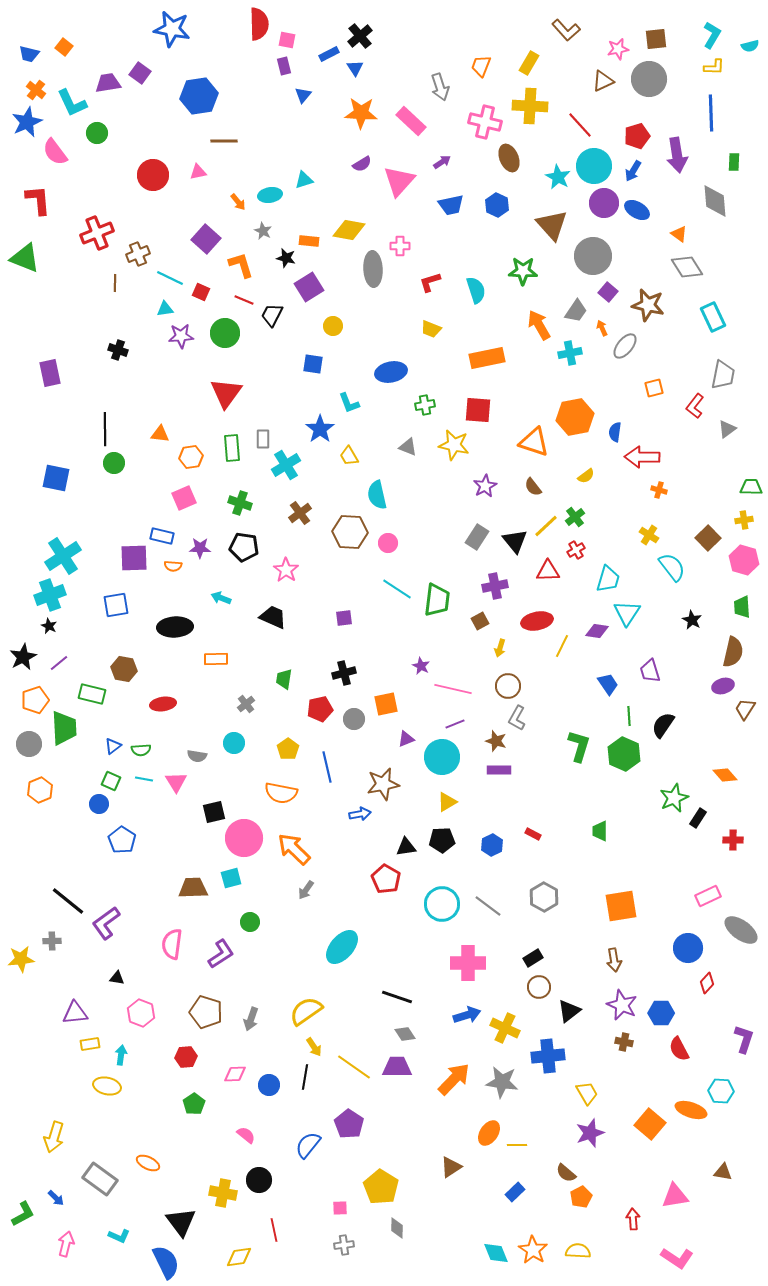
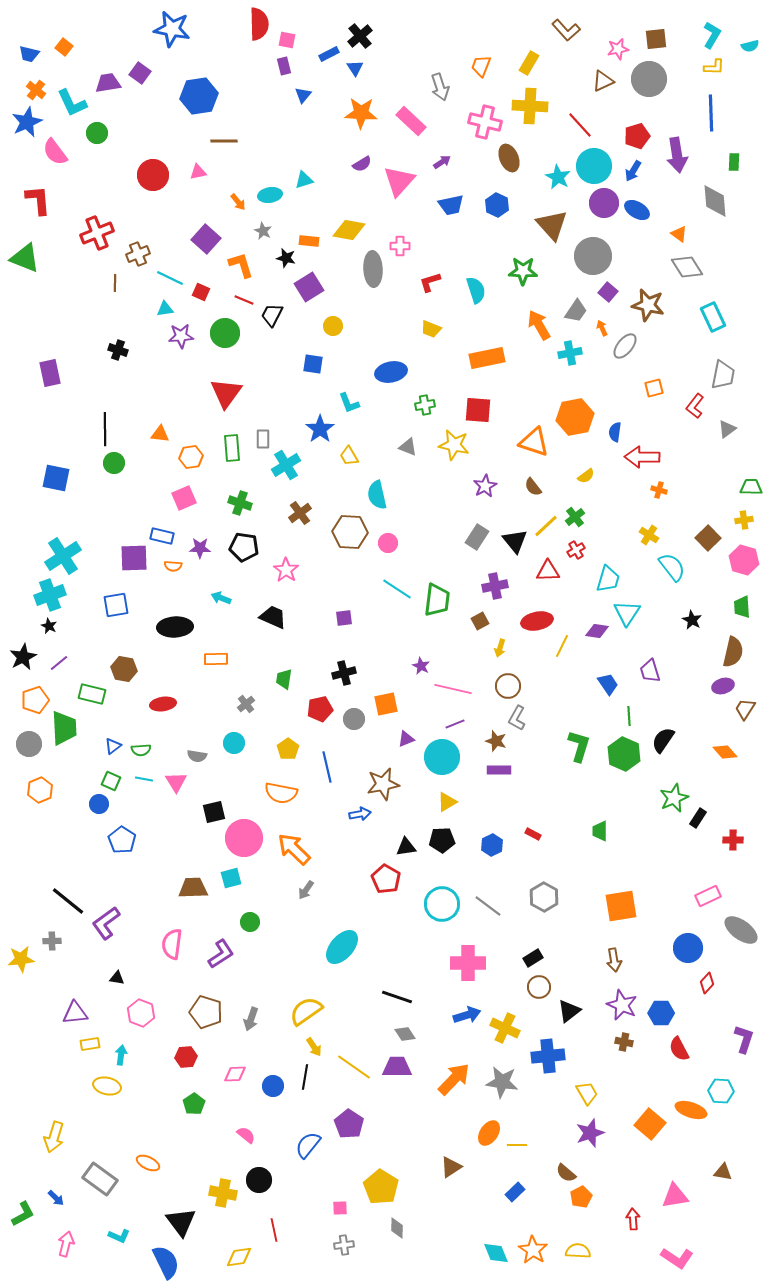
black semicircle at (663, 725): moved 15 px down
orange diamond at (725, 775): moved 23 px up
blue circle at (269, 1085): moved 4 px right, 1 px down
